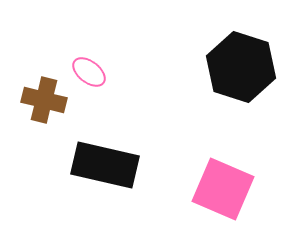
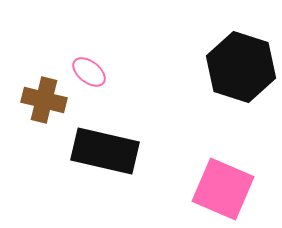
black rectangle: moved 14 px up
